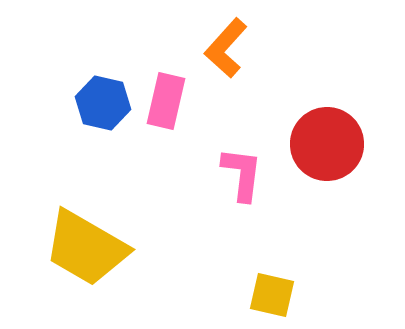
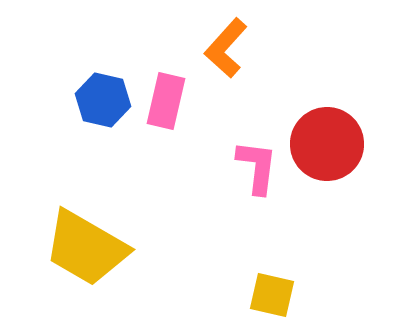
blue hexagon: moved 3 px up
pink L-shape: moved 15 px right, 7 px up
